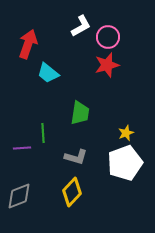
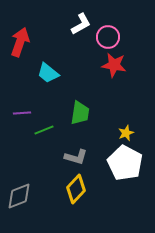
white L-shape: moved 2 px up
red arrow: moved 8 px left, 2 px up
red star: moved 7 px right; rotated 25 degrees clockwise
green line: moved 1 px right, 3 px up; rotated 72 degrees clockwise
purple line: moved 35 px up
white pentagon: rotated 24 degrees counterclockwise
yellow diamond: moved 4 px right, 3 px up
